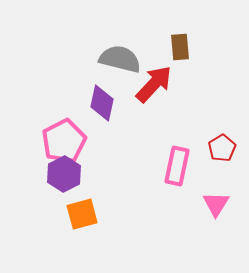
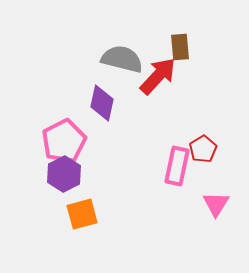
gray semicircle: moved 2 px right
red arrow: moved 4 px right, 8 px up
red pentagon: moved 19 px left, 1 px down
